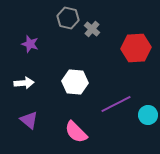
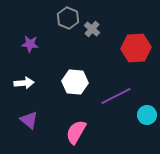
gray hexagon: rotated 10 degrees clockwise
purple star: rotated 12 degrees counterclockwise
purple line: moved 8 px up
cyan circle: moved 1 px left
pink semicircle: rotated 75 degrees clockwise
